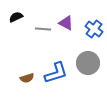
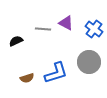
black semicircle: moved 24 px down
gray circle: moved 1 px right, 1 px up
